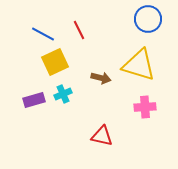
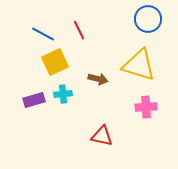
brown arrow: moved 3 px left, 1 px down
cyan cross: rotated 18 degrees clockwise
pink cross: moved 1 px right
